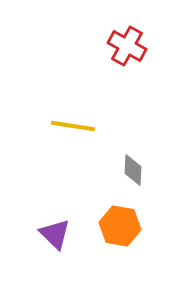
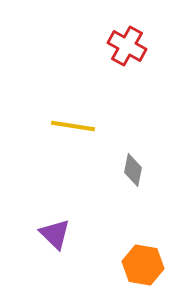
gray diamond: rotated 8 degrees clockwise
orange hexagon: moved 23 px right, 39 px down
